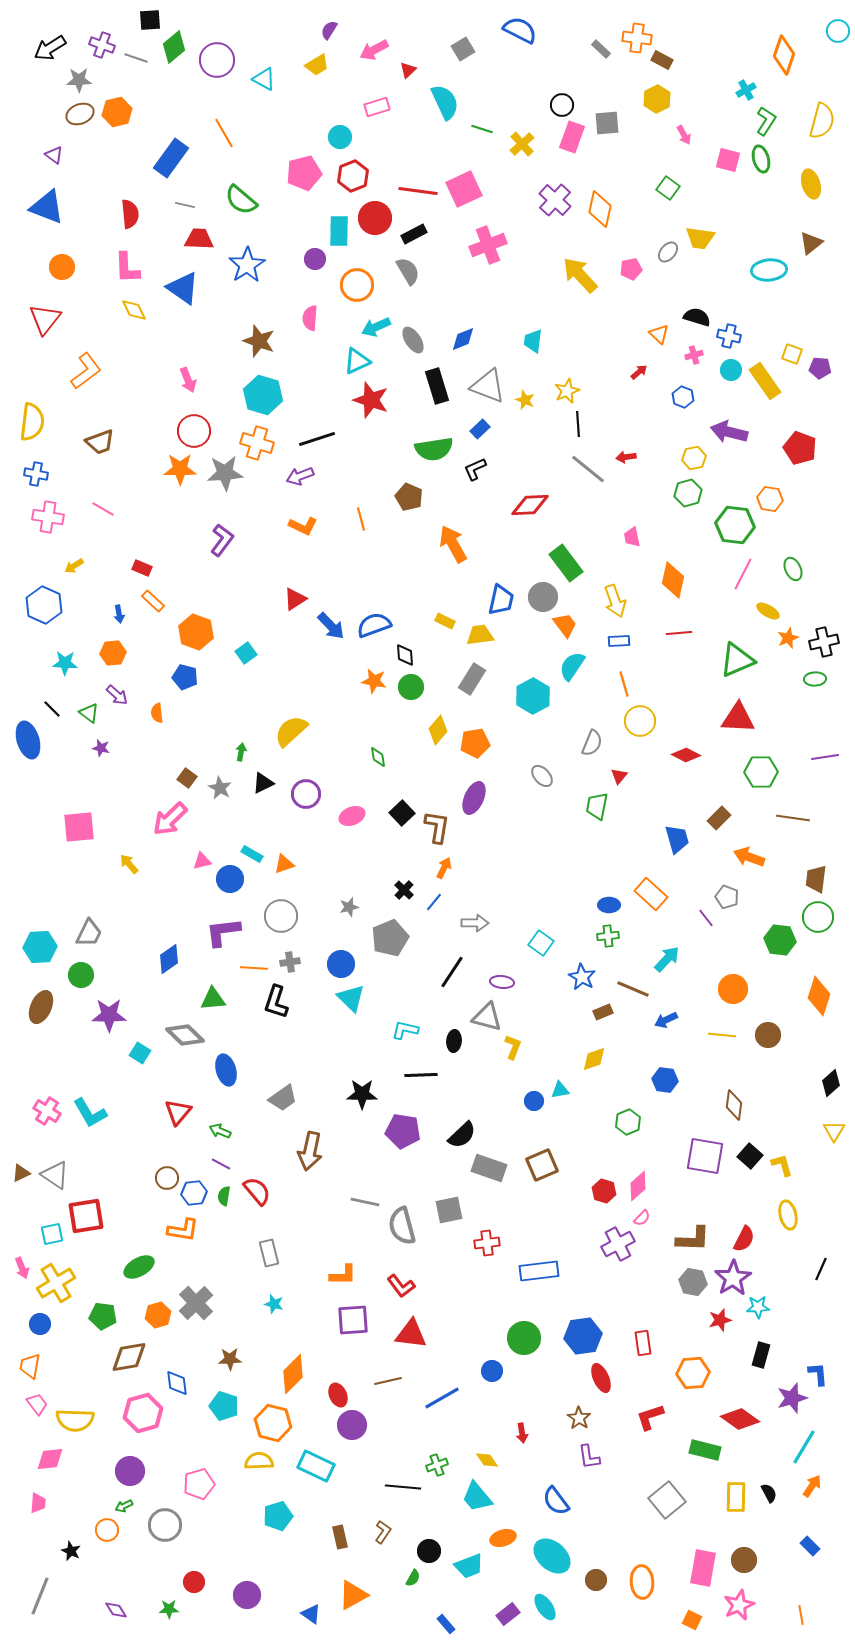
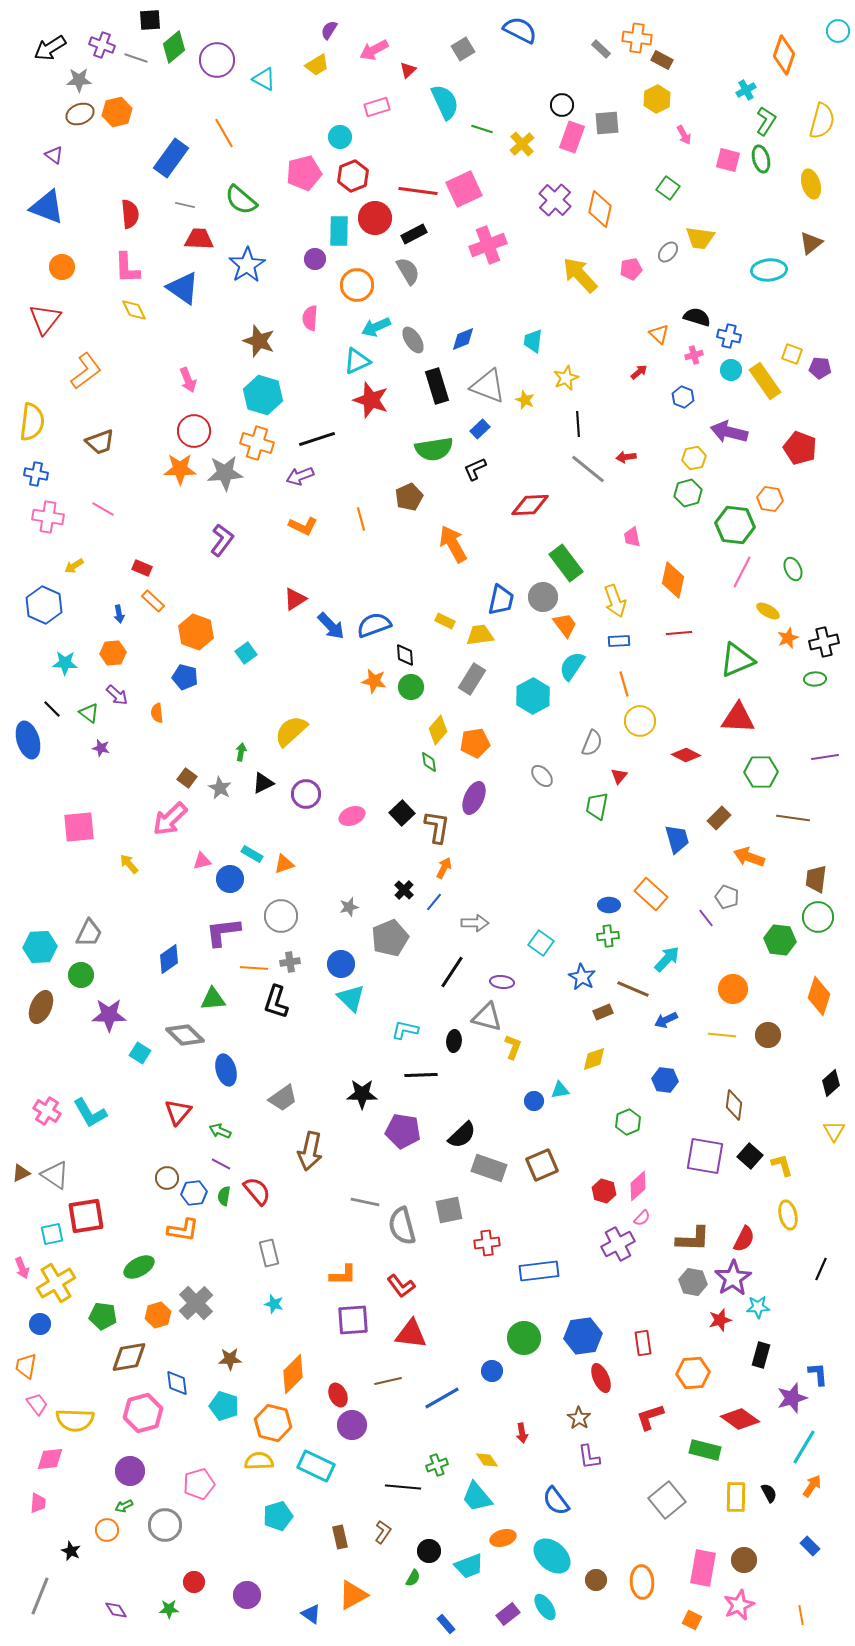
yellow star at (567, 391): moved 1 px left, 13 px up
brown pentagon at (409, 497): rotated 24 degrees clockwise
pink line at (743, 574): moved 1 px left, 2 px up
green diamond at (378, 757): moved 51 px right, 5 px down
orange trapezoid at (30, 1366): moved 4 px left
